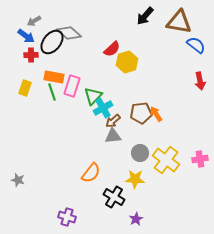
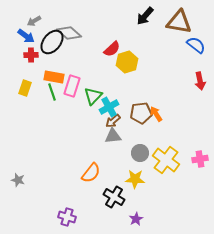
cyan cross: moved 6 px right, 1 px up
